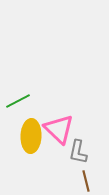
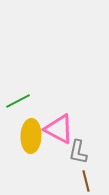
pink triangle: rotated 16 degrees counterclockwise
